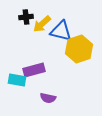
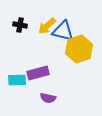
black cross: moved 6 px left, 8 px down; rotated 16 degrees clockwise
yellow arrow: moved 5 px right, 2 px down
blue triangle: moved 2 px right
purple rectangle: moved 4 px right, 3 px down
cyan rectangle: rotated 12 degrees counterclockwise
